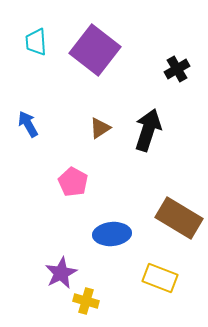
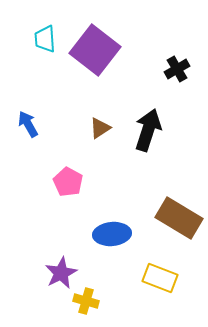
cyan trapezoid: moved 9 px right, 3 px up
pink pentagon: moved 5 px left
